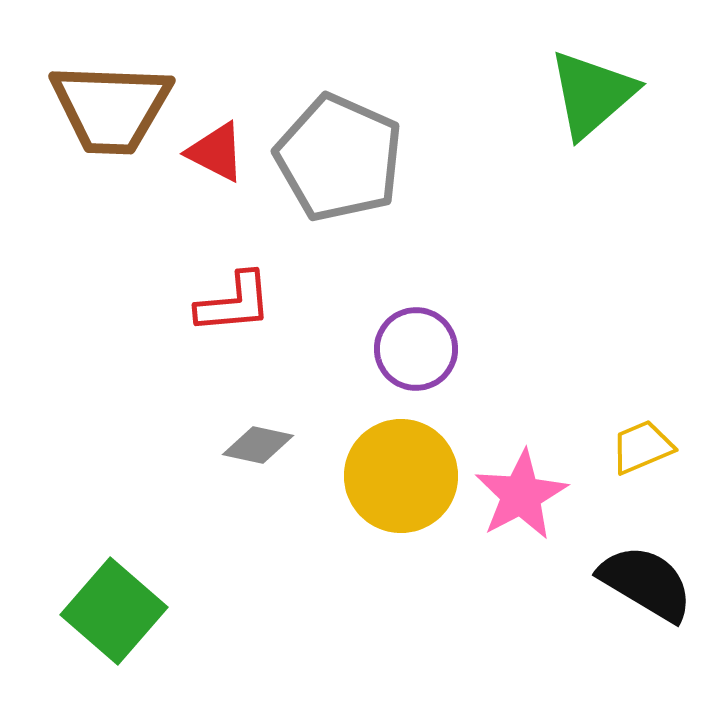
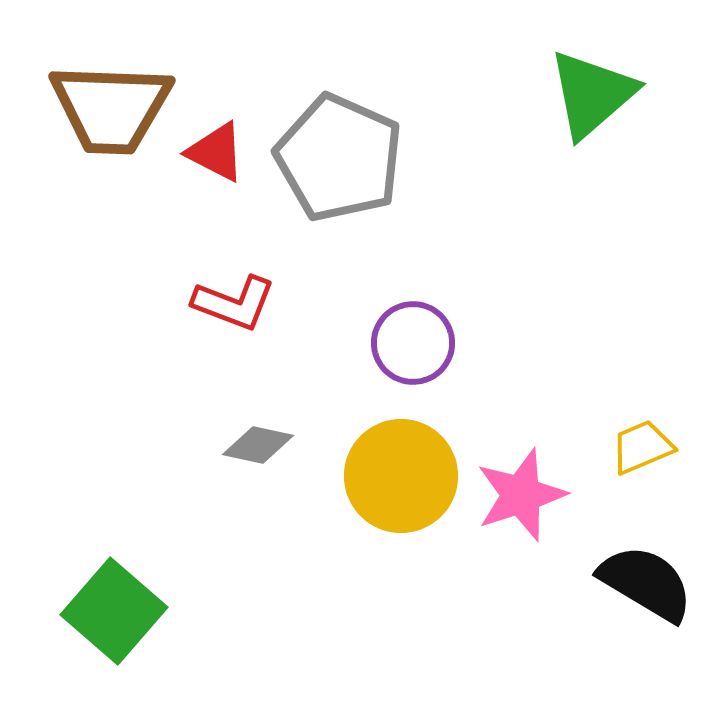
red L-shape: rotated 26 degrees clockwise
purple circle: moved 3 px left, 6 px up
pink star: rotated 10 degrees clockwise
